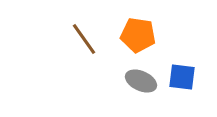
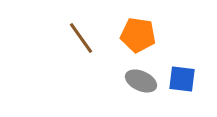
brown line: moved 3 px left, 1 px up
blue square: moved 2 px down
